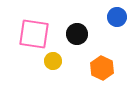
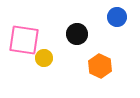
pink square: moved 10 px left, 6 px down
yellow circle: moved 9 px left, 3 px up
orange hexagon: moved 2 px left, 2 px up
